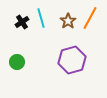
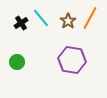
cyan line: rotated 24 degrees counterclockwise
black cross: moved 1 px left, 1 px down
purple hexagon: rotated 24 degrees clockwise
